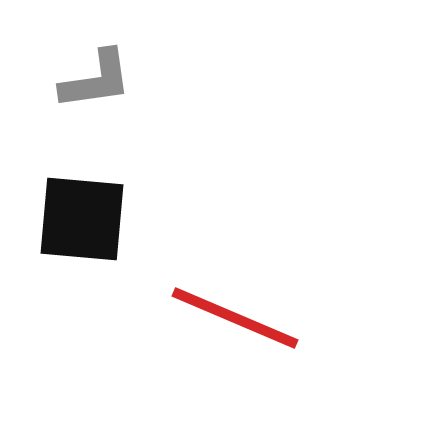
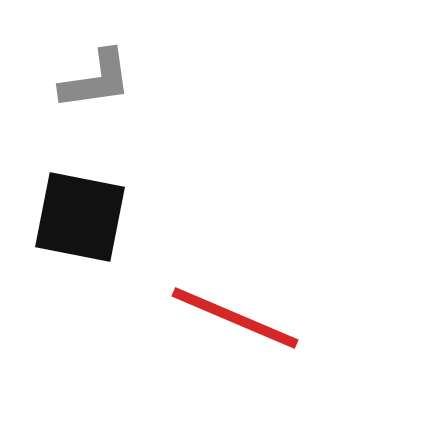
black square: moved 2 px left, 2 px up; rotated 6 degrees clockwise
